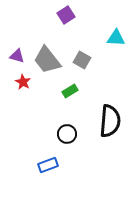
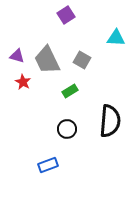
gray trapezoid: rotated 12 degrees clockwise
black circle: moved 5 px up
